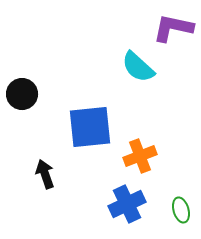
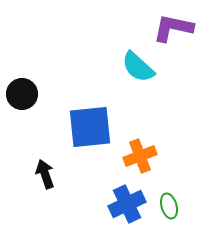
green ellipse: moved 12 px left, 4 px up
